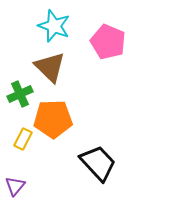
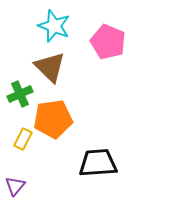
orange pentagon: rotated 6 degrees counterclockwise
black trapezoid: rotated 51 degrees counterclockwise
